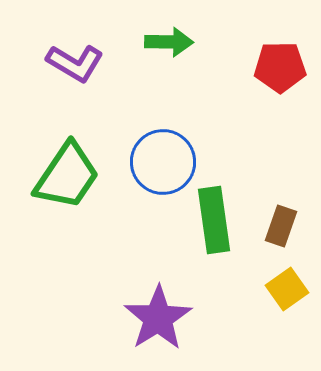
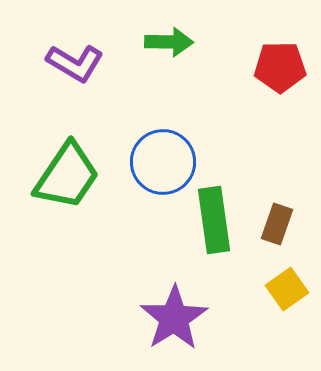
brown rectangle: moved 4 px left, 2 px up
purple star: moved 16 px right
